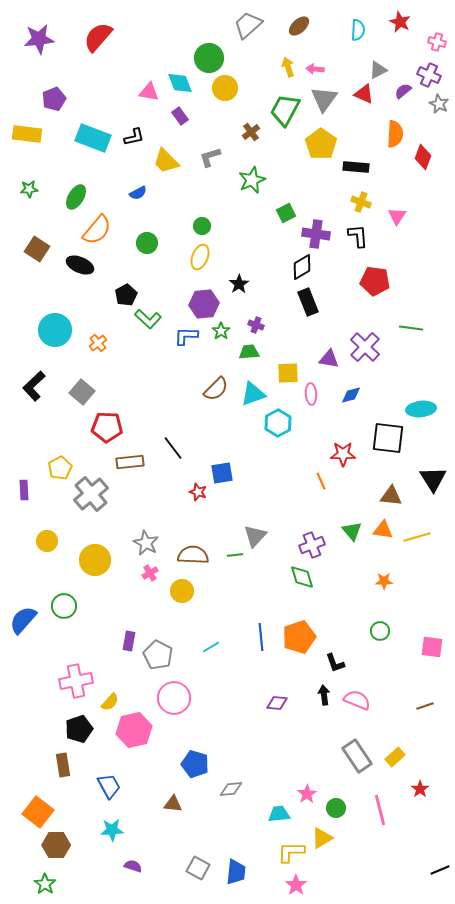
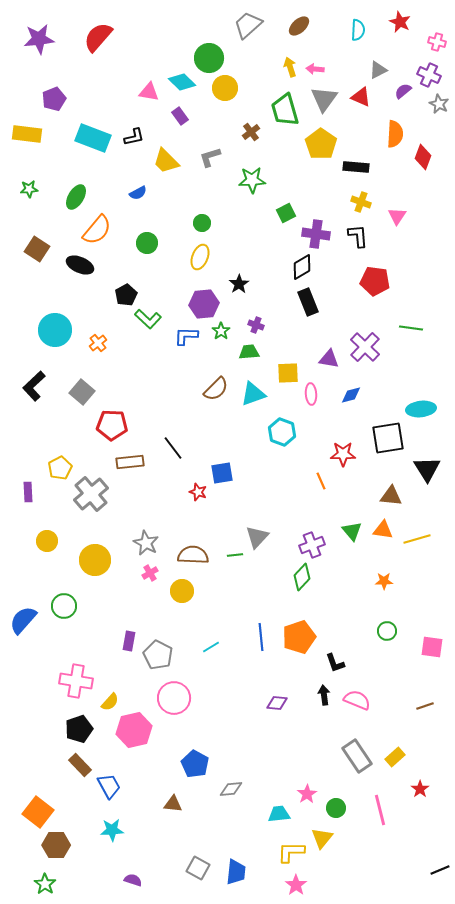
yellow arrow at (288, 67): moved 2 px right
cyan diamond at (180, 83): moved 2 px right, 1 px up; rotated 24 degrees counterclockwise
red triangle at (364, 94): moved 3 px left, 3 px down
green trapezoid at (285, 110): rotated 44 degrees counterclockwise
green star at (252, 180): rotated 20 degrees clockwise
green circle at (202, 226): moved 3 px up
cyan hexagon at (278, 423): moved 4 px right, 9 px down; rotated 12 degrees counterclockwise
red pentagon at (107, 427): moved 5 px right, 2 px up
black square at (388, 438): rotated 16 degrees counterclockwise
black triangle at (433, 479): moved 6 px left, 10 px up
purple rectangle at (24, 490): moved 4 px right, 2 px down
gray triangle at (255, 536): moved 2 px right, 1 px down
yellow line at (417, 537): moved 2 px down
green diamond at (302, 577): rotated 60 degrees clockwise
green circle at (380, 631): moved 7 px right
pink cross at (76, 681): rotated 20 degrees clockwise
blue pentagon at (195, 764): rotated 12 degrees clockwise
brown rectangle at (63, 765): moved 17 px right; rotated 35 degrees counterclockwise
yellow triangle at (322, 838): rotated 20 degrees counterclockwise
purple semicircle at (133, 866): moved 14 px down
